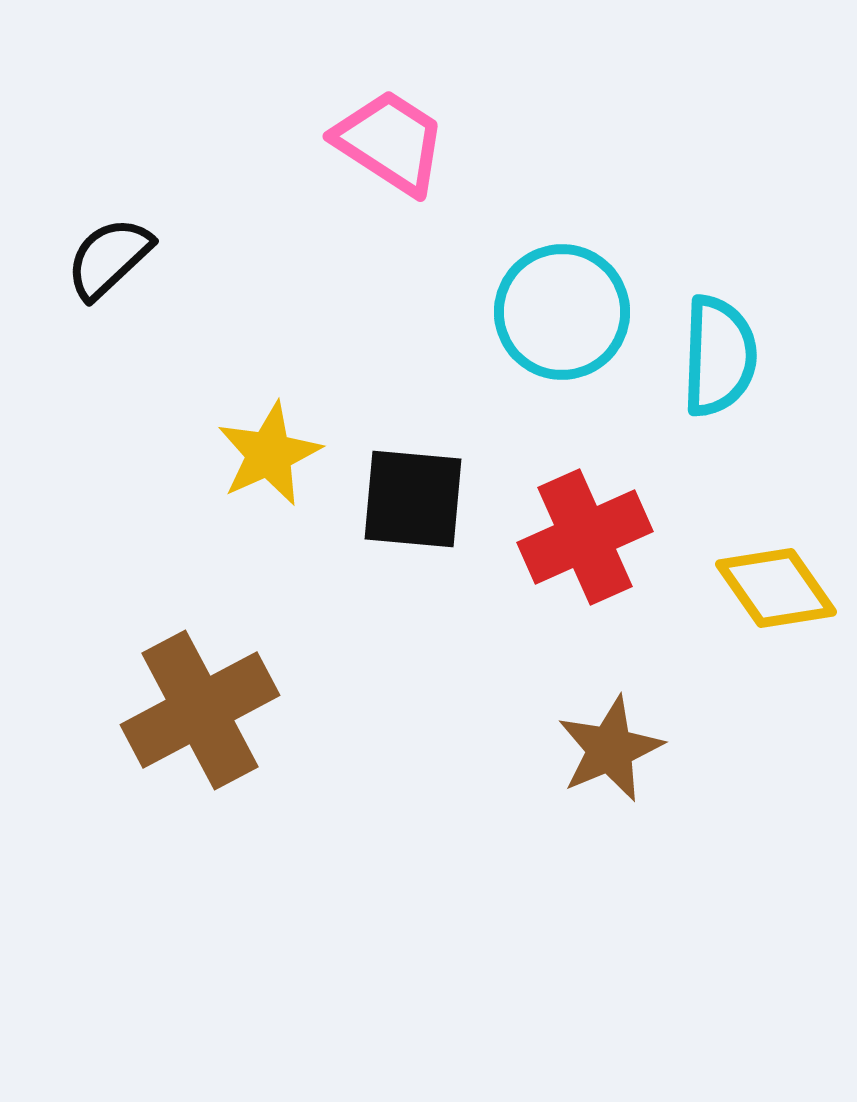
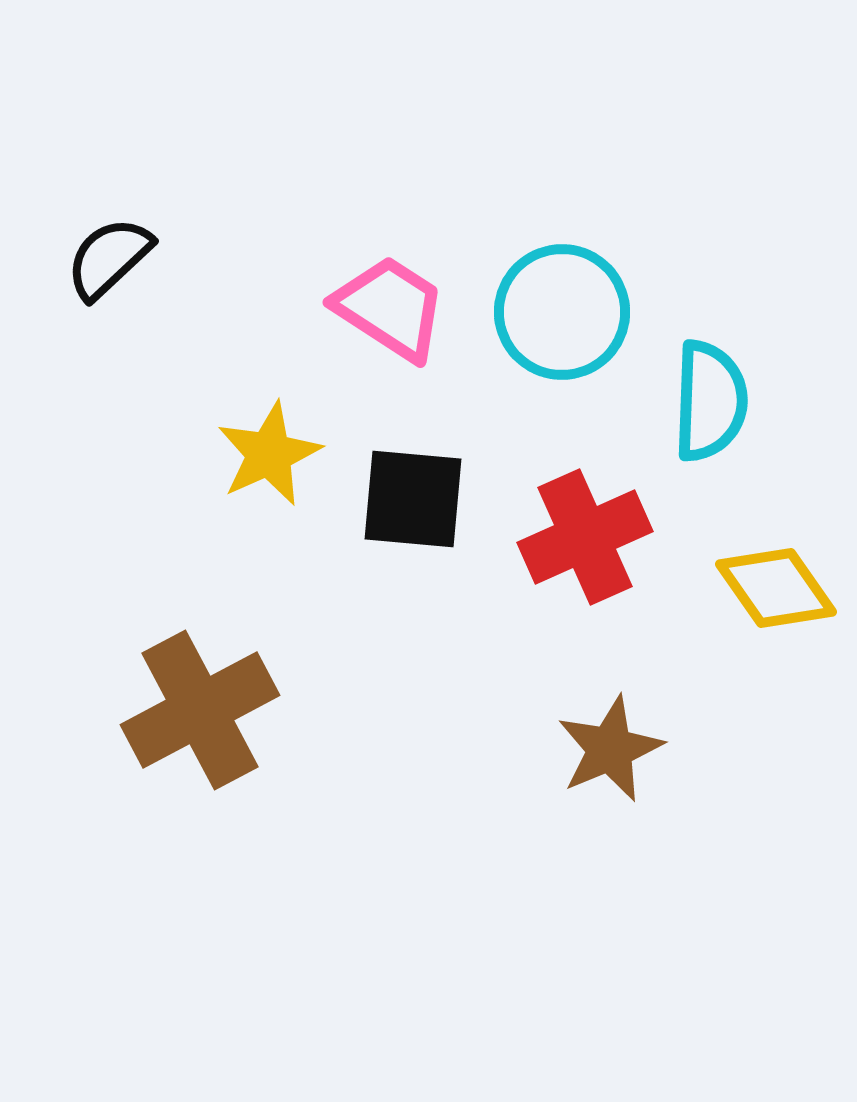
pink trapezoid: moved 166 px down
cyan semicircle: moved 9 px left, 45 px down
